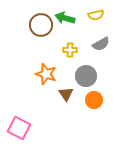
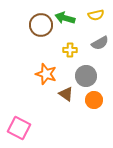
gray semicircle: moved 1 px left, 1 px up
brown triangle: rotated 21 degrees counterclockwise
